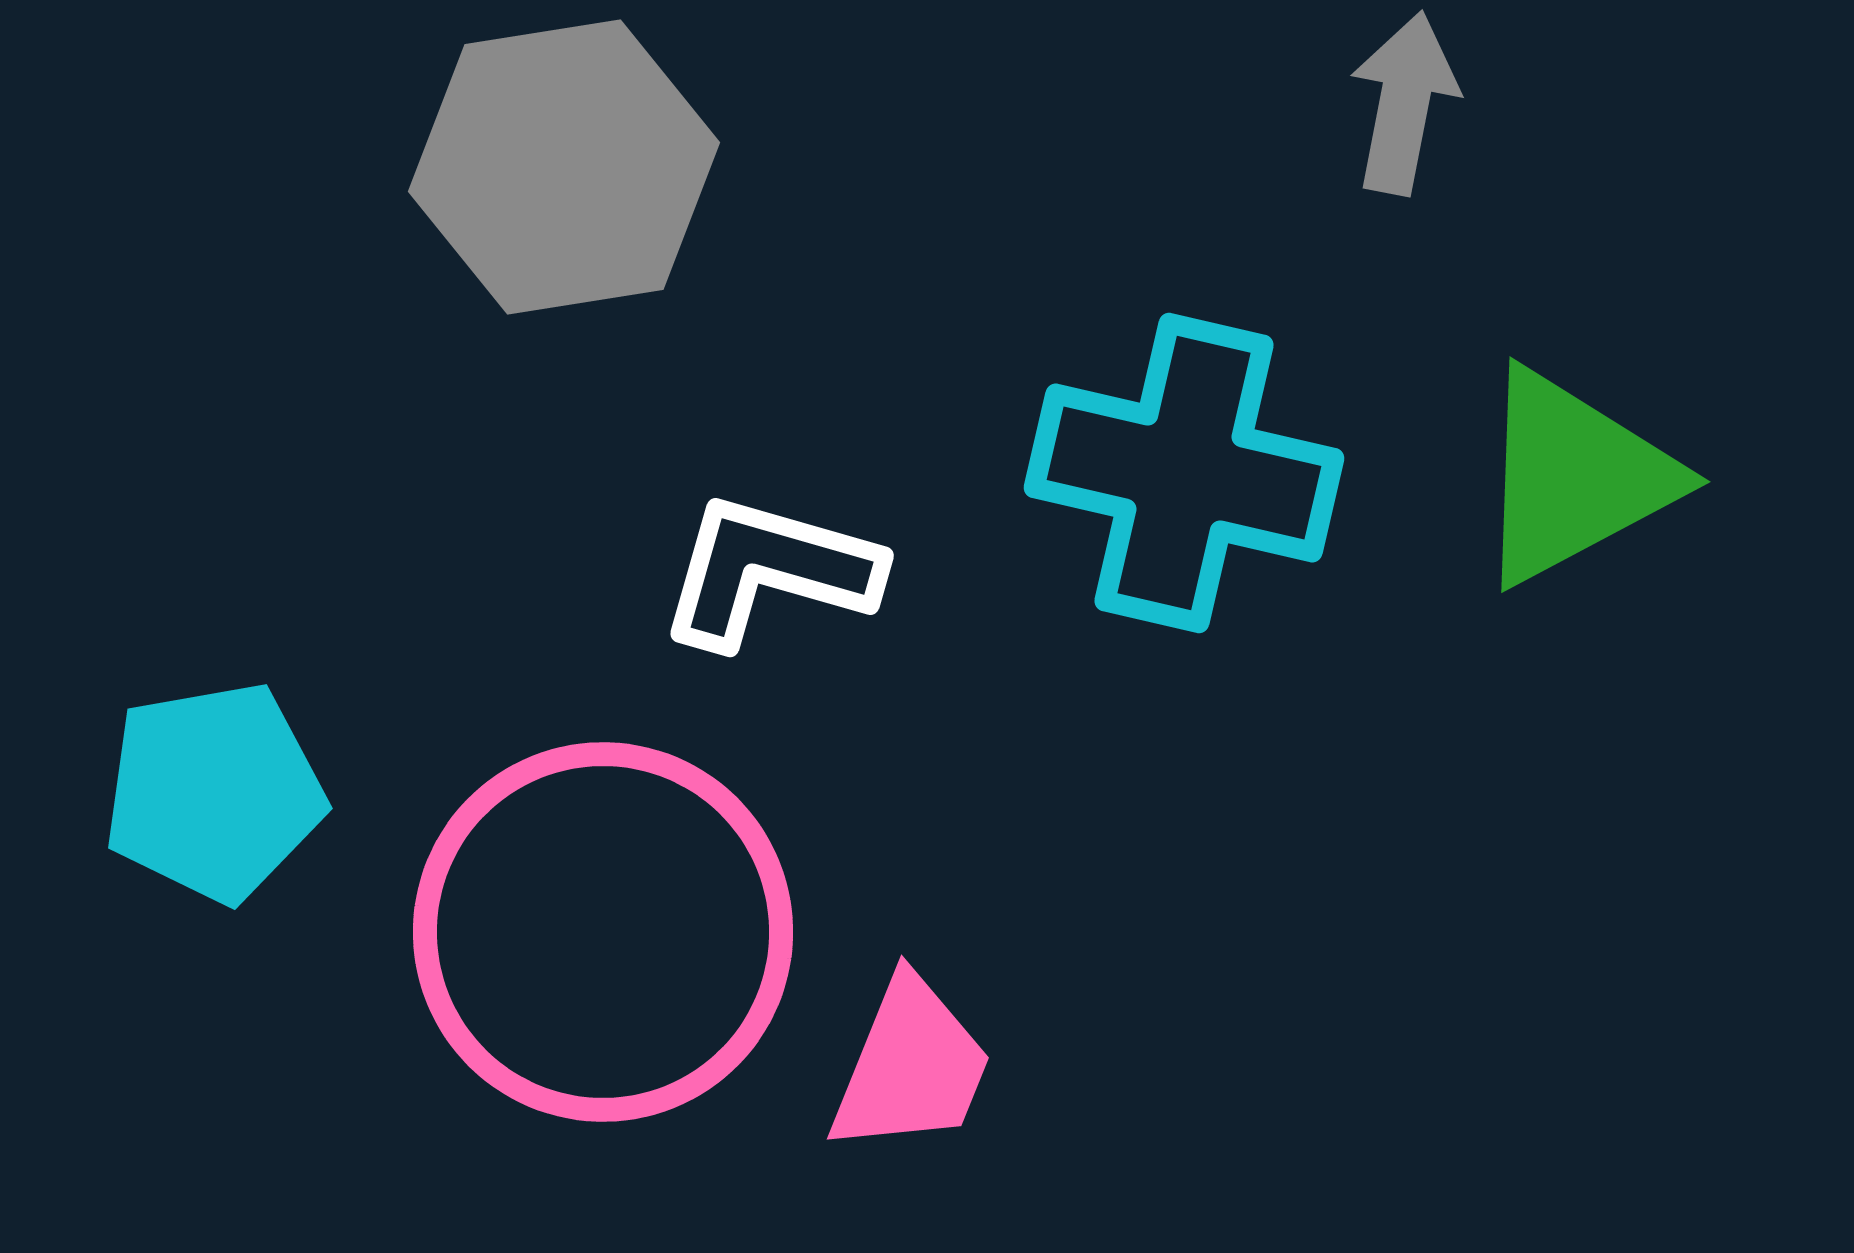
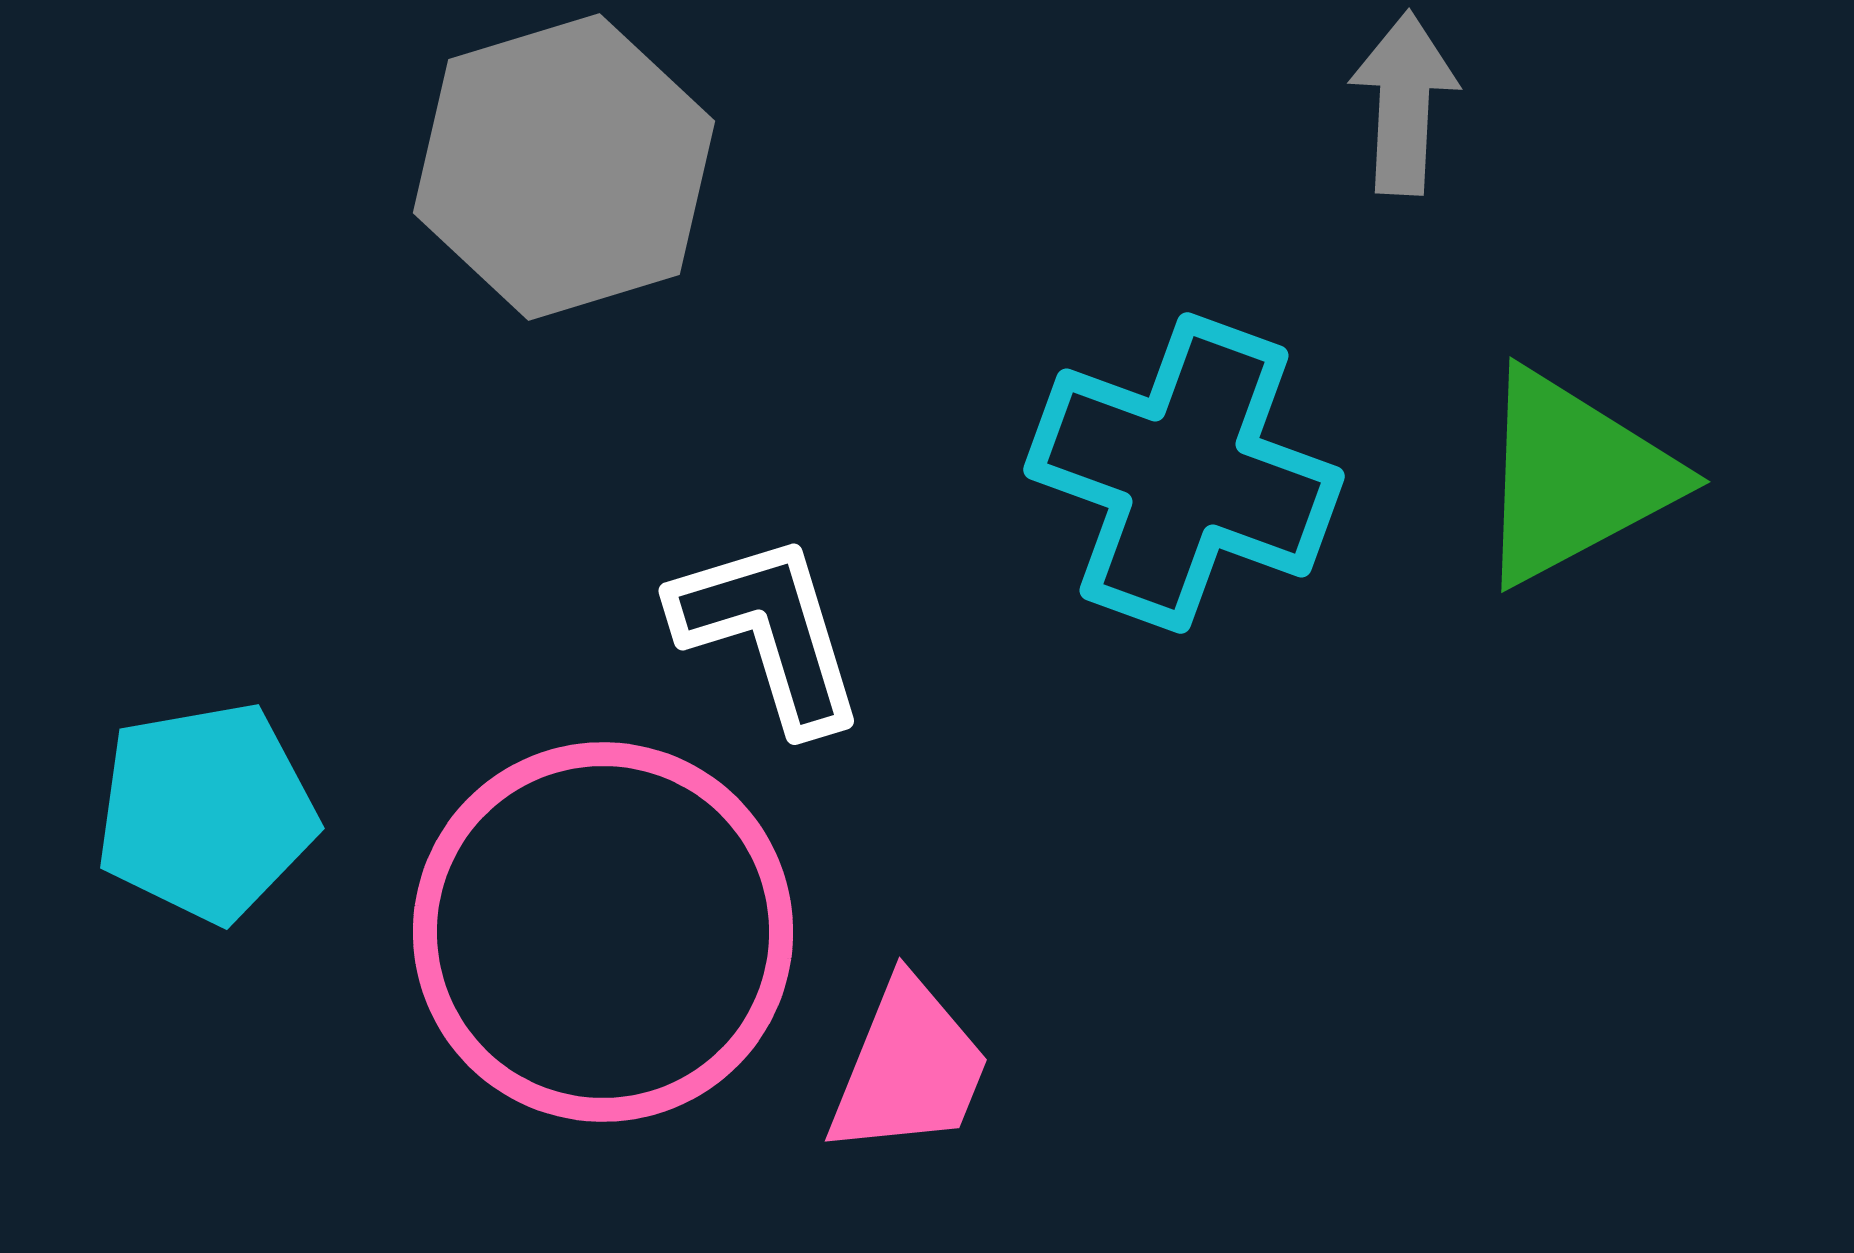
gray arrow: rotated 8 degrees counterclockwise
gray hexagon: rotated 8 degrees counterclockwise
cyan cross: rotated 7 degrees clockwise
white L-shape: moved 61 px down; rotated 57 degrees clockwise
cyan pentagon: moved 8 px left, 20 px down
pink trapezoid: moved 2 px left, 2 px down
